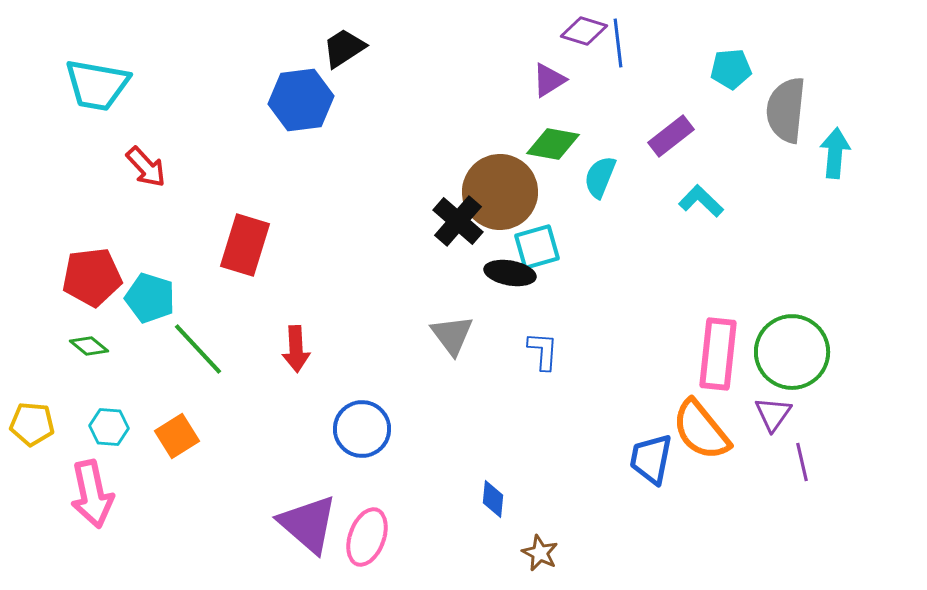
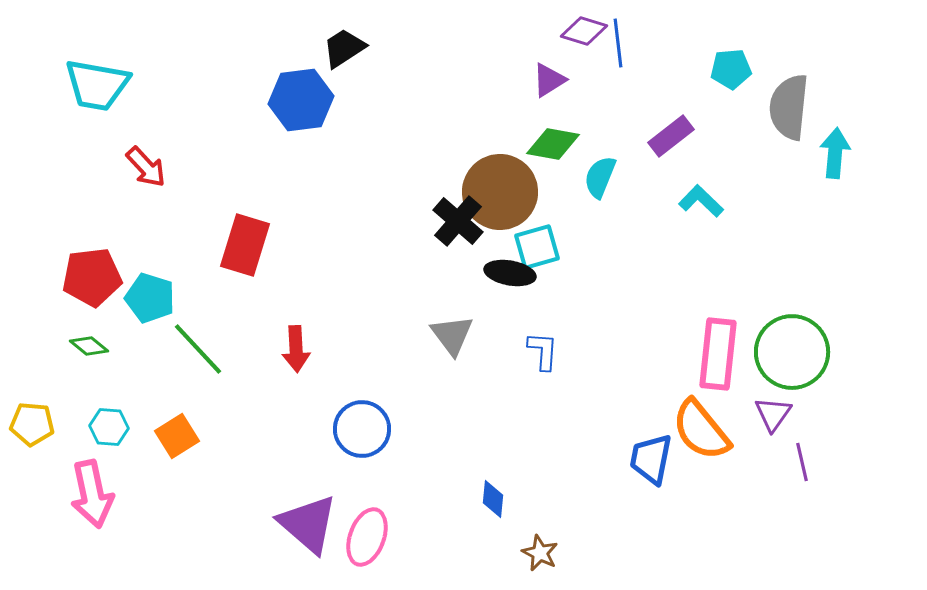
gray semicircle at (786, 110): moved 3 px right, 3 px up
